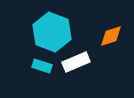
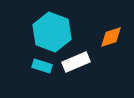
orange diamond: moved 1 px down
